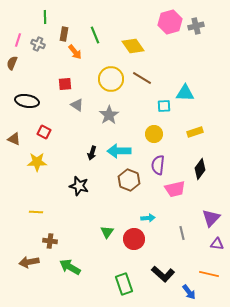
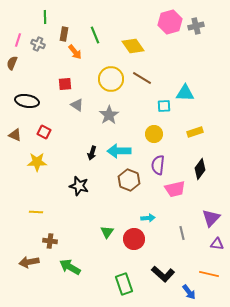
brown triangle at (14, 139): moved 1 px right, 4 px up
